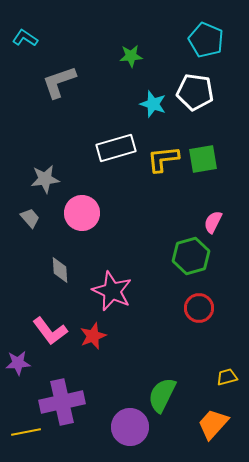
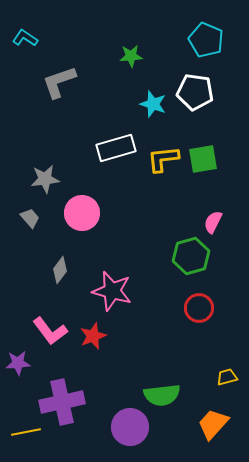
gray diamond: rotated 40 degrees clockwise
pink star: rotated 9 degrees counterclockwise
green semicircle: rotated 123 degrees counterclockwise
